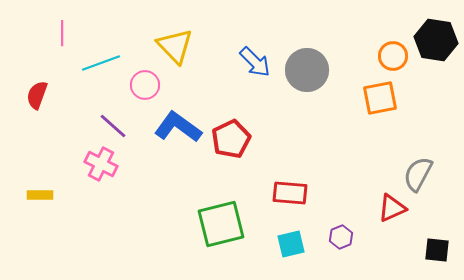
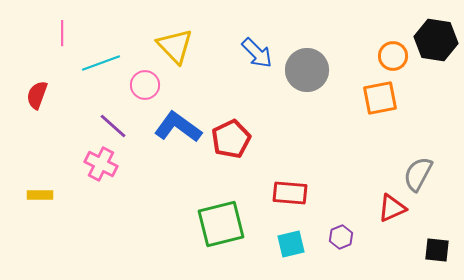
blue arrow: moved 2 px right, 9 px up
